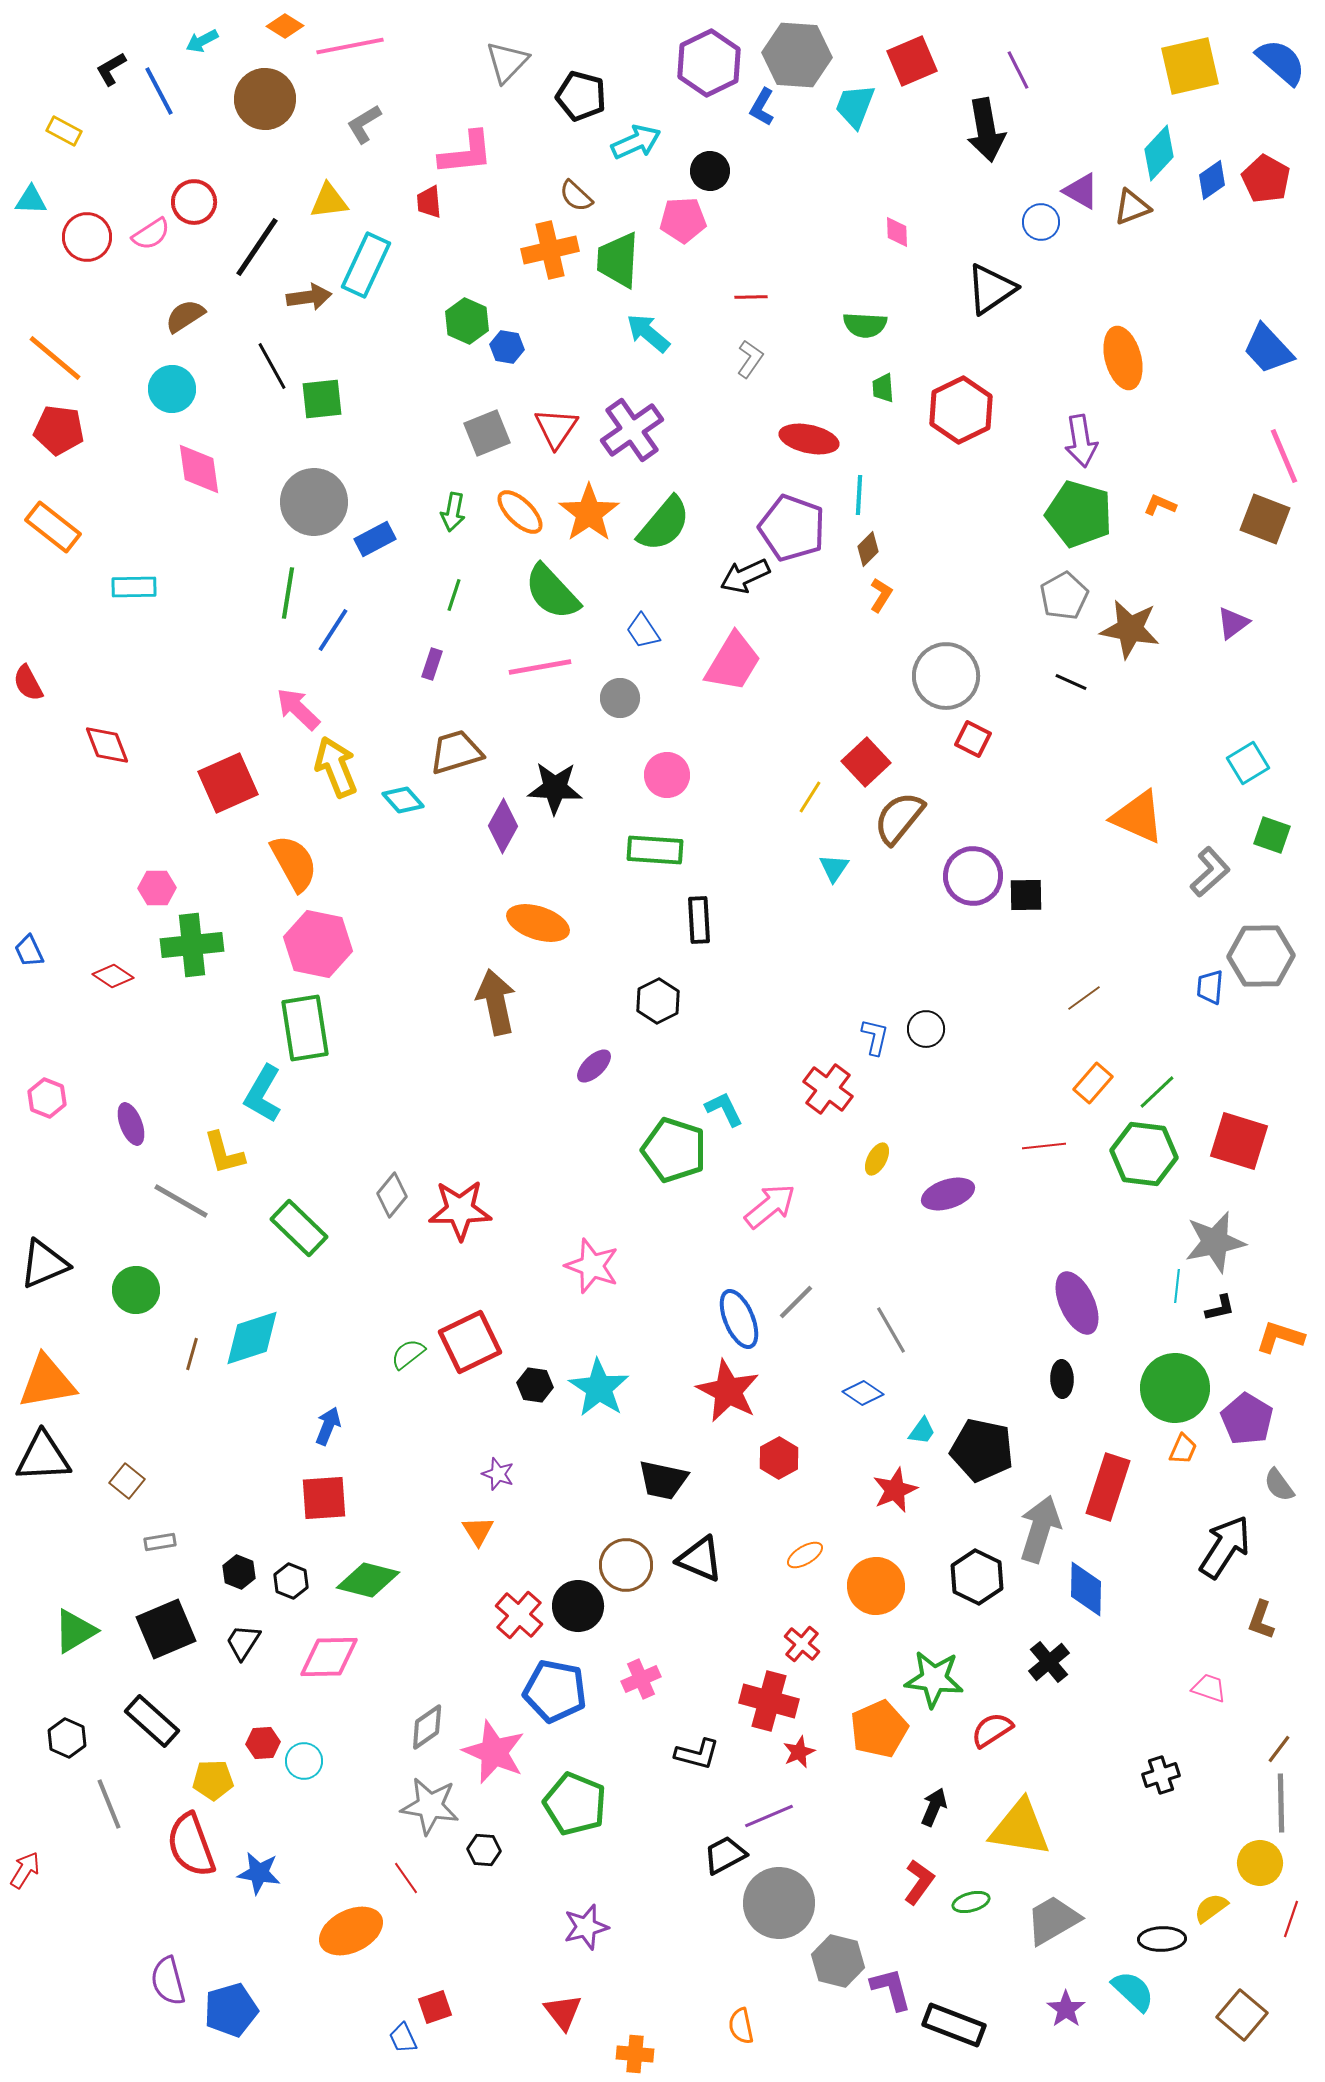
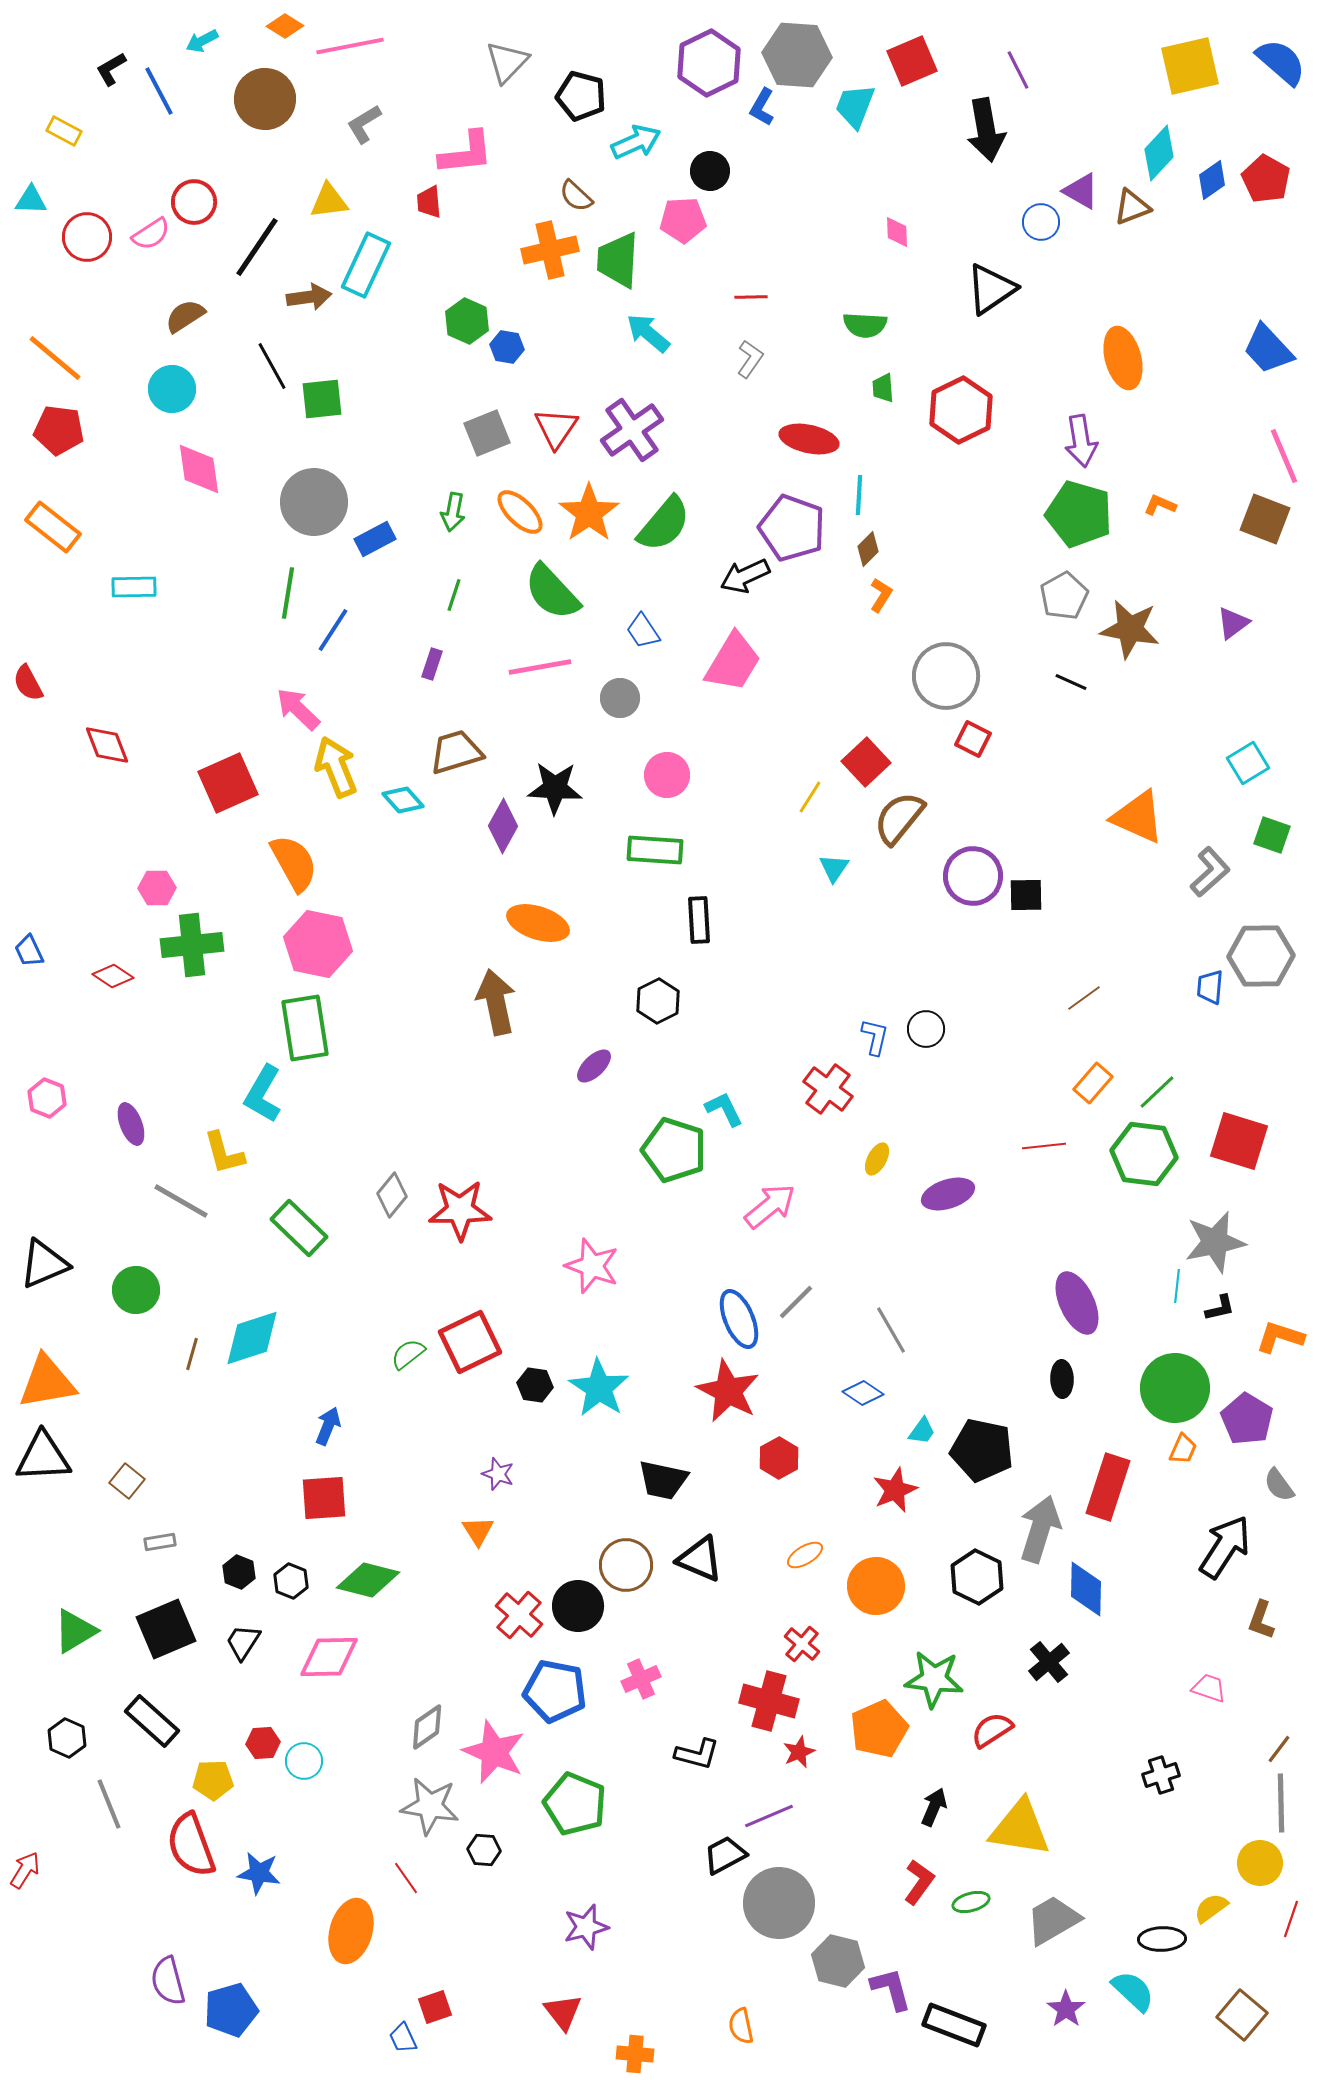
orange ellipse at (351, 1931): rotated 48 degrees counterclockwise
